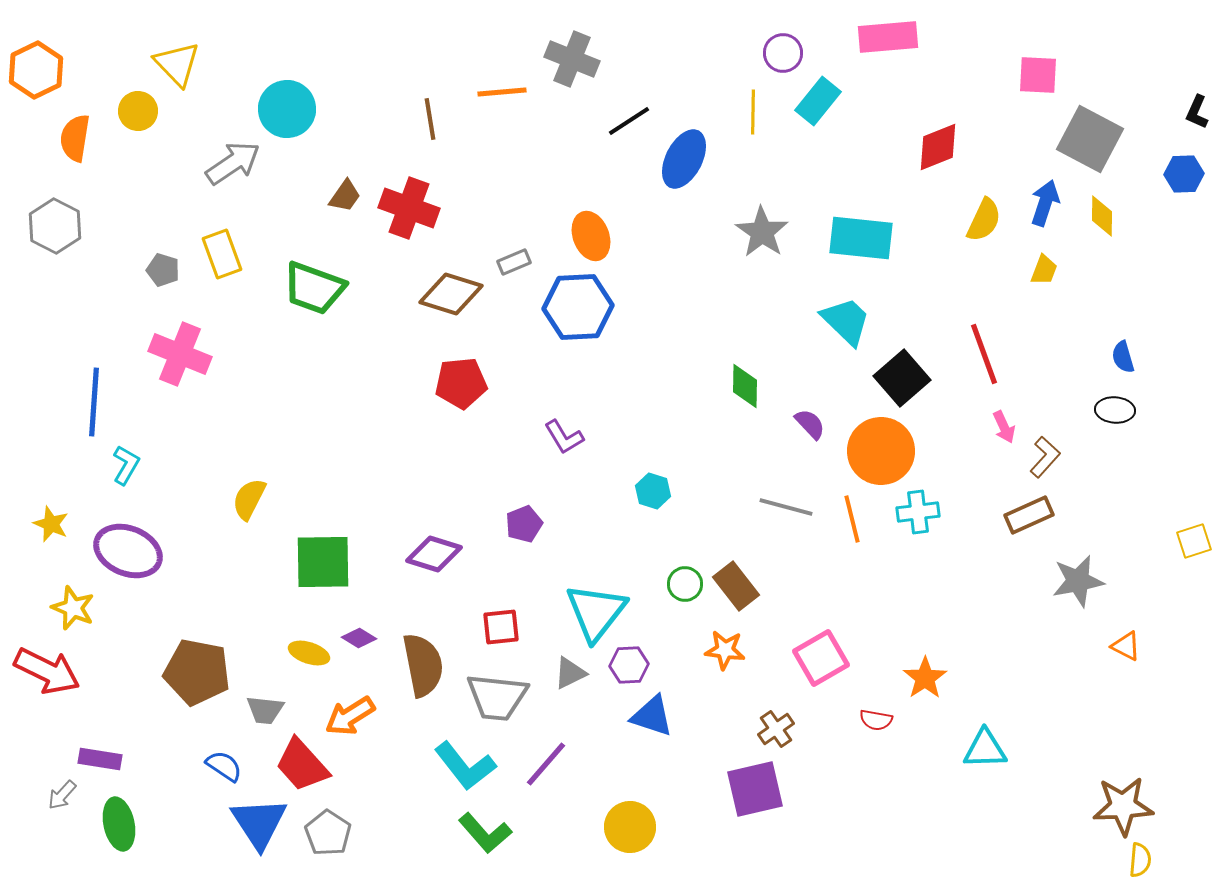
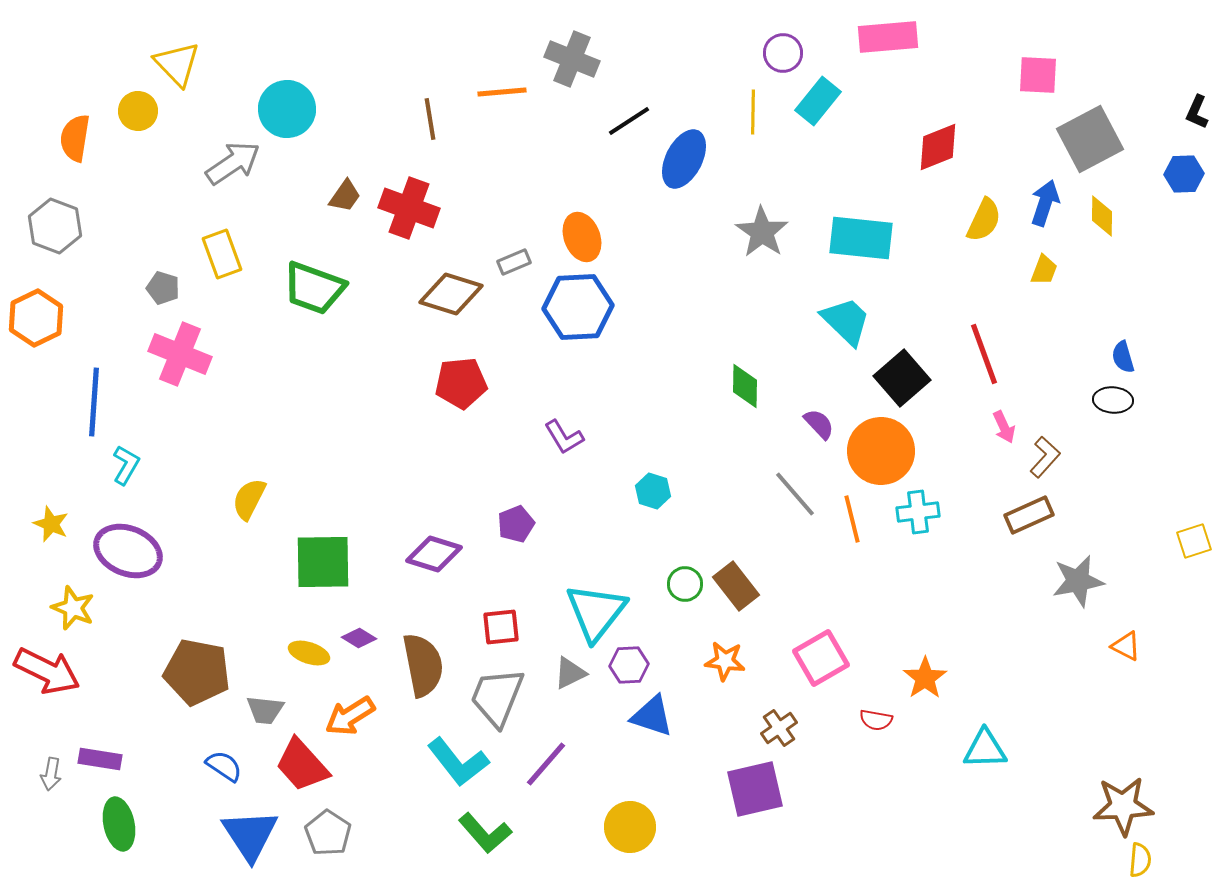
orange hexagon at (36, 70): moved 248 px down
gray square at (1090, 139): rotated 34 degrees clockwise
gray hexagon at (55, 226): rotated 6 degrees counterclockwise
orange ellipse at (591, 236): moved 9 px left, 1 px down
gray pentagon at (163, 270): moved 18 px down
black ellipse at (1115, 410): moved 2 px left, 10 px up
purple semicircle at (810, 424): moved 9 px right
gray line at (786, 507): moved 9 px right, 13 px up; rotated 34 degrees clockwise
purple pentagon at (524, 524): moved 8 px left
orange star at (725, 650): moved 11 px down
gray trapezoid at (497, 697): rotated 106 degrees clockwise
brown cross at (776, 729): moved 3 px right, 1 px up
cyan L-shape at (465, 766): moved 7 px left, 4 px up
gray arrow at (62, 795): moved 11 px left, 21 px up; rotated 32 degrees counterclockwise
blue triangle at (259, 823): moved 9 px left, 12 px down
